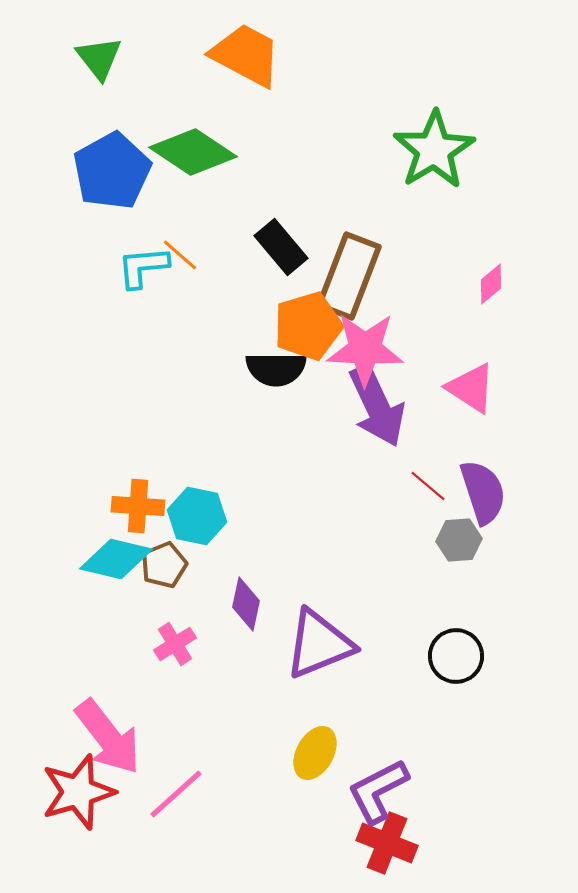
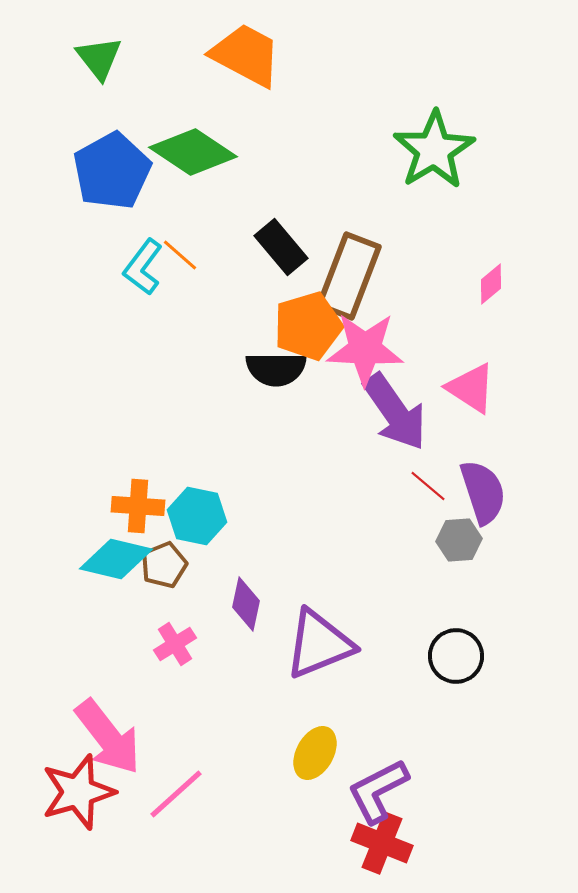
cyan L-shape: rotated 48 degrees counterclockwise
purple arrow: moved 18 px right, 6 px down; rotated 10 degrees counterclockwise
red cross: moved 5 px left
